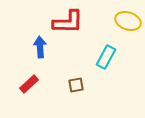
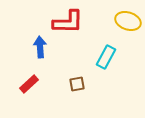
brown square: moved 1 px right, 1 px up
